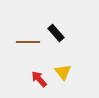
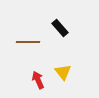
black rectangle: moved 4 px right, 5 px up
red arrow: moved 1 px left, 1 px down; rotated 18 degrees clockwise
